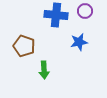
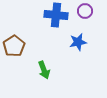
blue star: moved 1 px left
brown pentagon: moved 10 px left; rotated 20 degrees clockwise
green arrow: rotated 18 degrees counterclockwise
